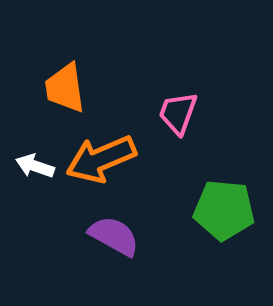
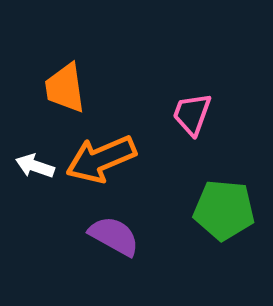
pink trapezoid: moved 14 px right, 1 px down
